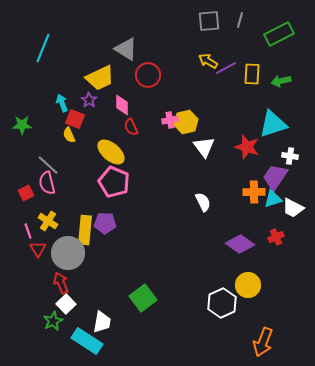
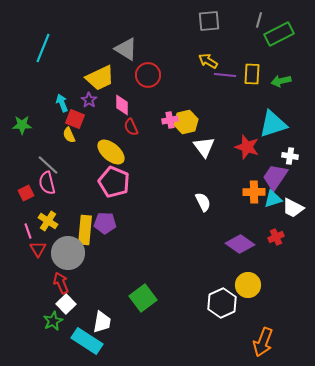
gray line at (240, 20): moved 19 px right
purple line at (226, 68): moved 1 px left, 7 px down; rotated 35 degrees clockwise
